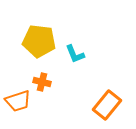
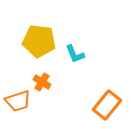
orange cross: rotated 18 degrees clockwise
